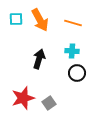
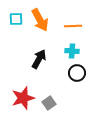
orange line: moved 3 px down; rotated 18 degrees counterclockwise
black arrow: rotated 12 degrees clockwise
